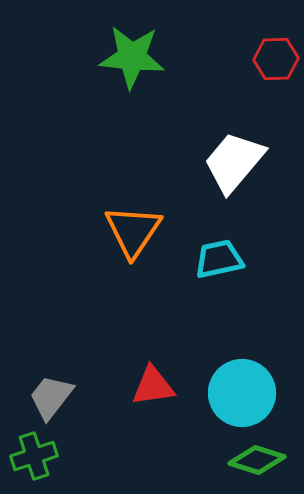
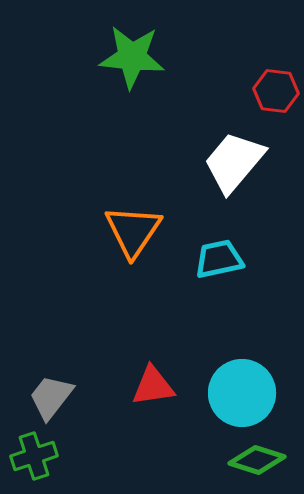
red hexagon: moved 32 px down; rotated 9 degrees clockwise
